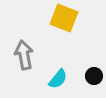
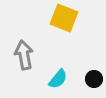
black circle: moved 3 px down
